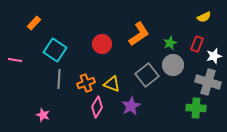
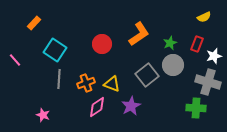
pink line: rotated 40 degrees clockwise
pink diamond: rotated 25 degrees clockwise
